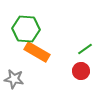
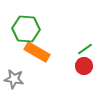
red circle: moved 3 px right, 5 px up
